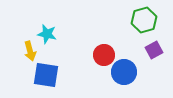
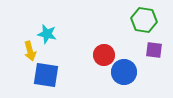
green hexagon: rotated 25 degrees clockwise
purple square: rotated 36 degrees clockwise
